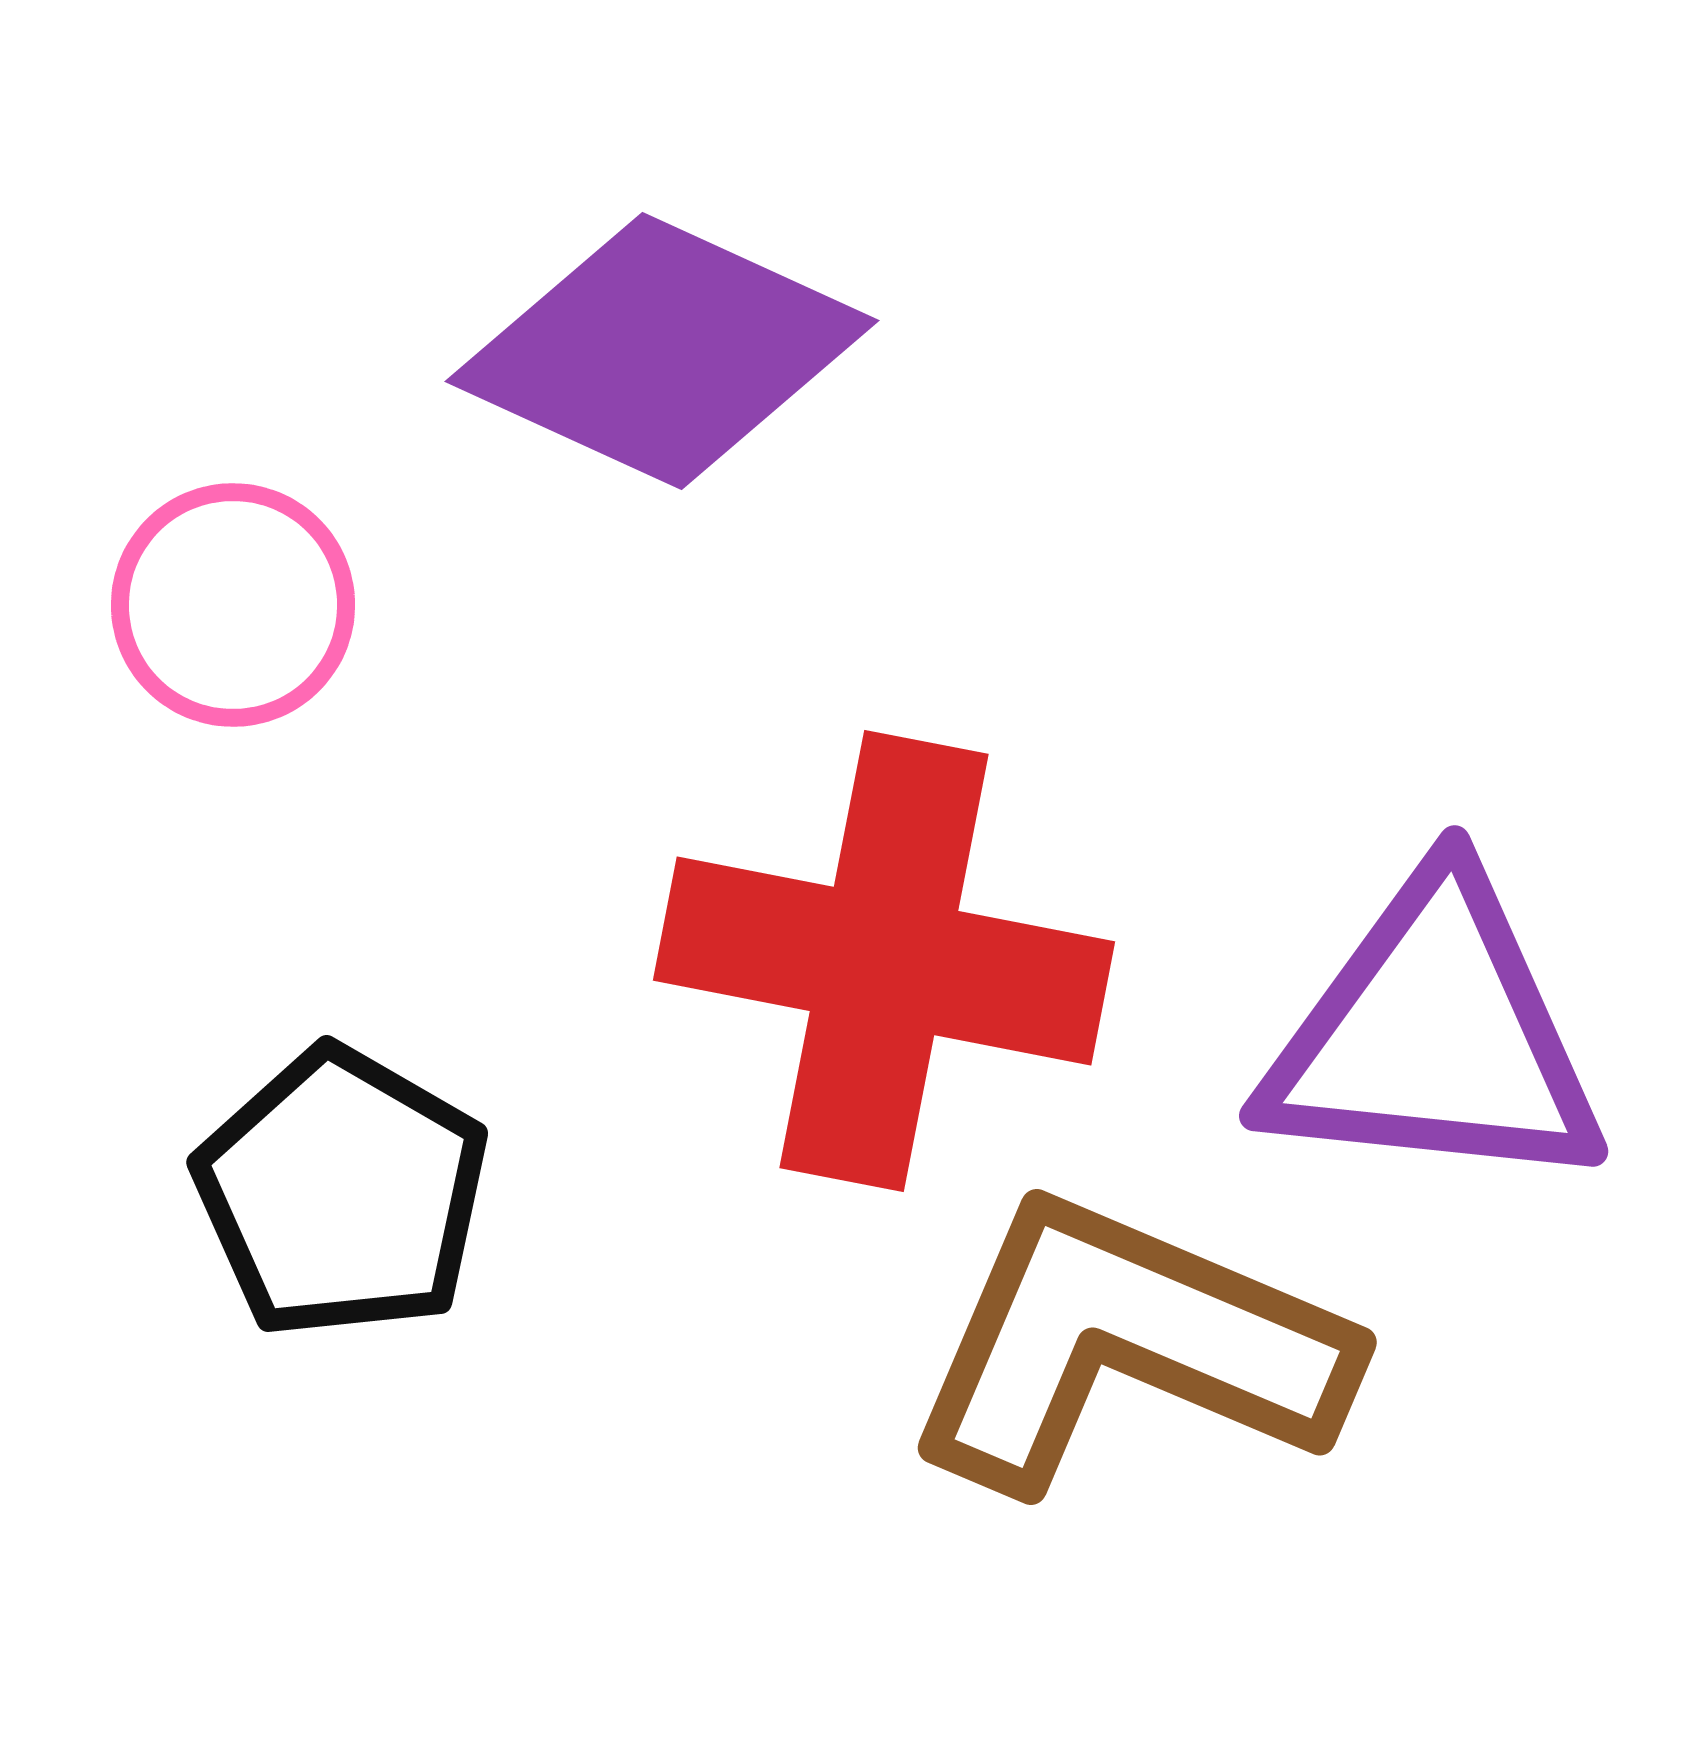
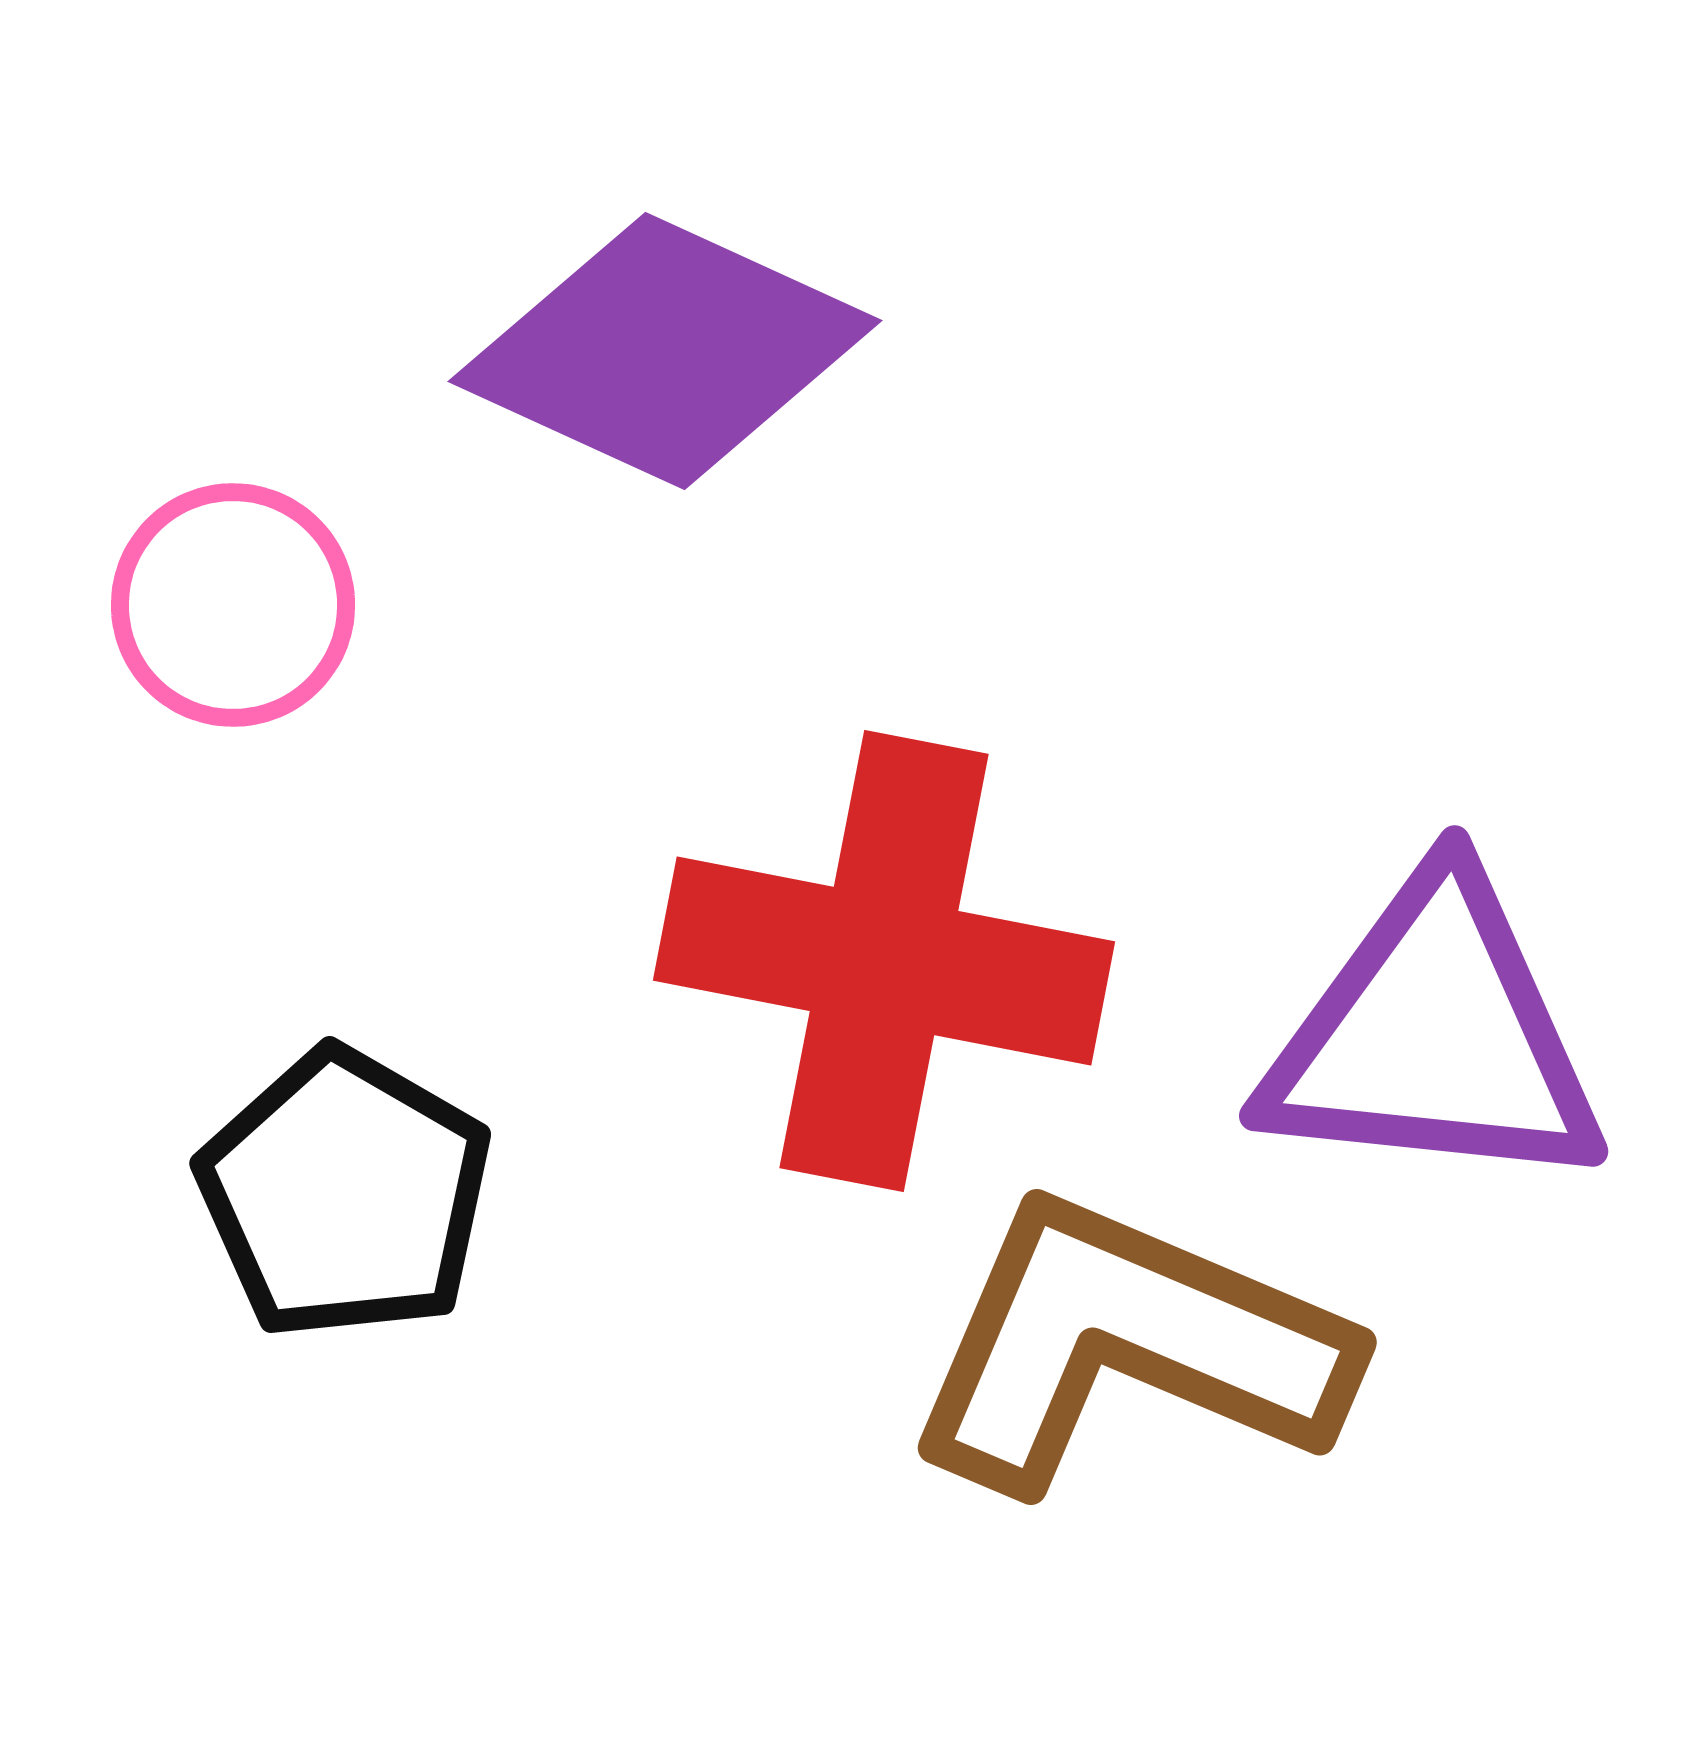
purple diamond: moved 3 px right
black pentagon: moved 3 px right, 1 px down
